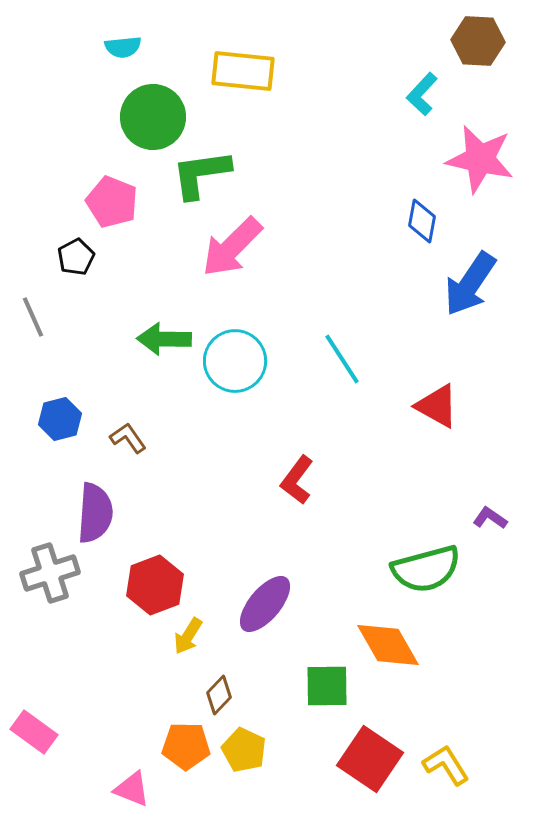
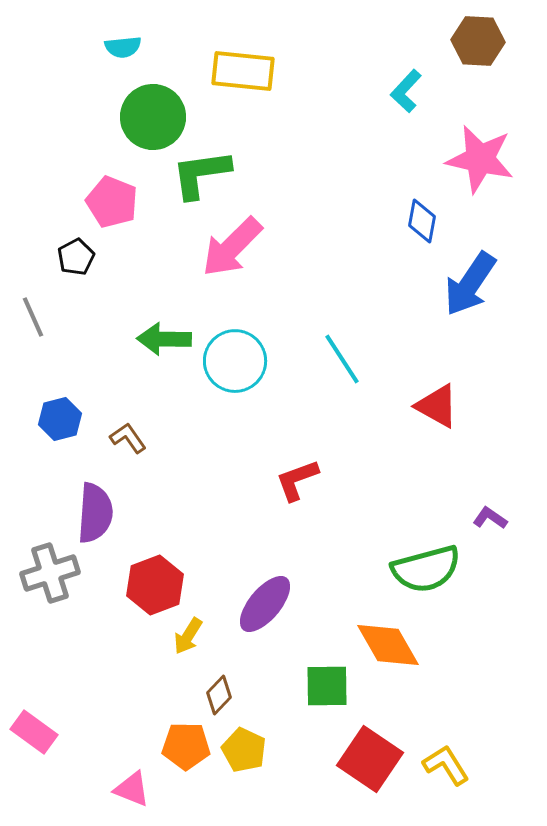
cyan L-shape: moved 16 px left, 3 px up
red L-shape: rotated 33 degrees clockwise
